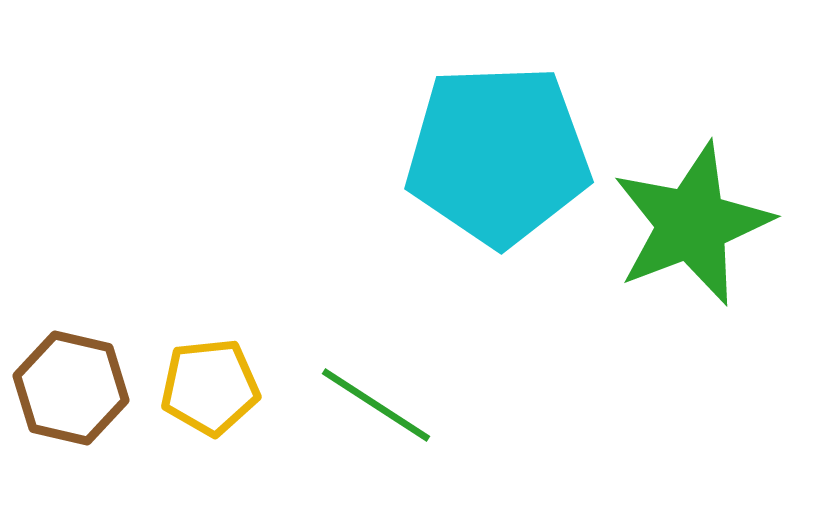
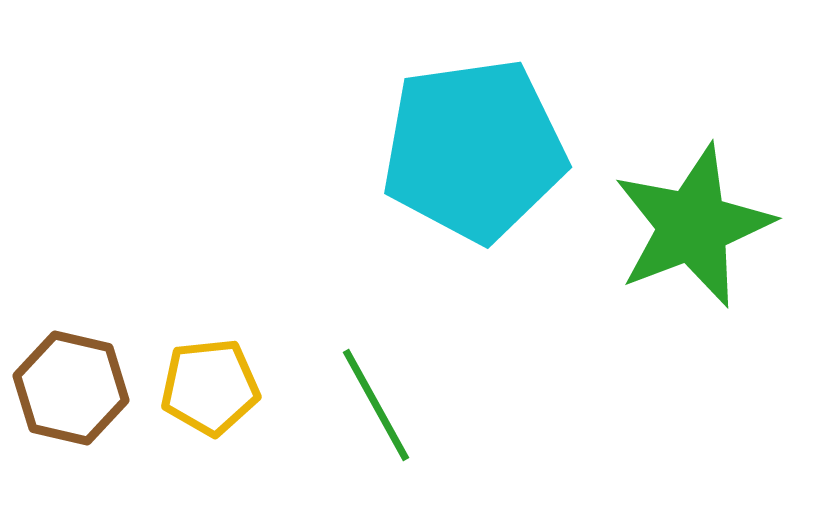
cyan pentagon: moved 24 px left, 5 px up; rotated 6 degrees counterclockwise
green star: moved 1 px right, 2 px down
green line: rotated 28 degrees clockwise
